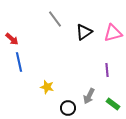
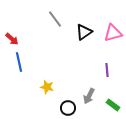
green rectangle: moved 1 px down
